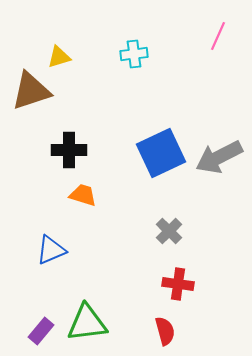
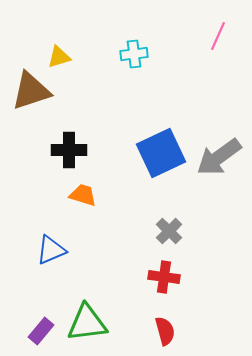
gray arrow: rotated 9 degrees counterclockwise
red cross: moved 14 px left, 7 px up
